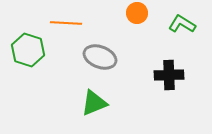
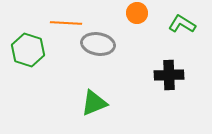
gray ellipse: moved 2 px left, 13 px up; rotated 12 degrees counterclockwise
